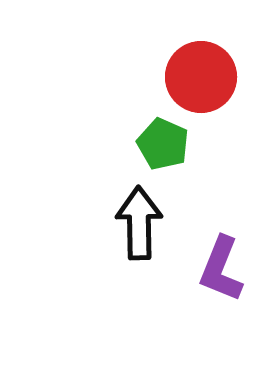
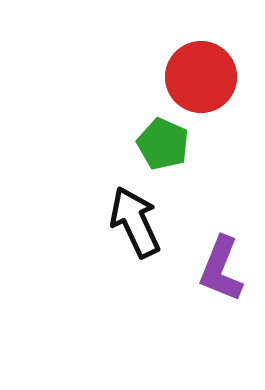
black arrow: moved 4 px left, 1 px up; rotated 24 degrees counterclockwise
